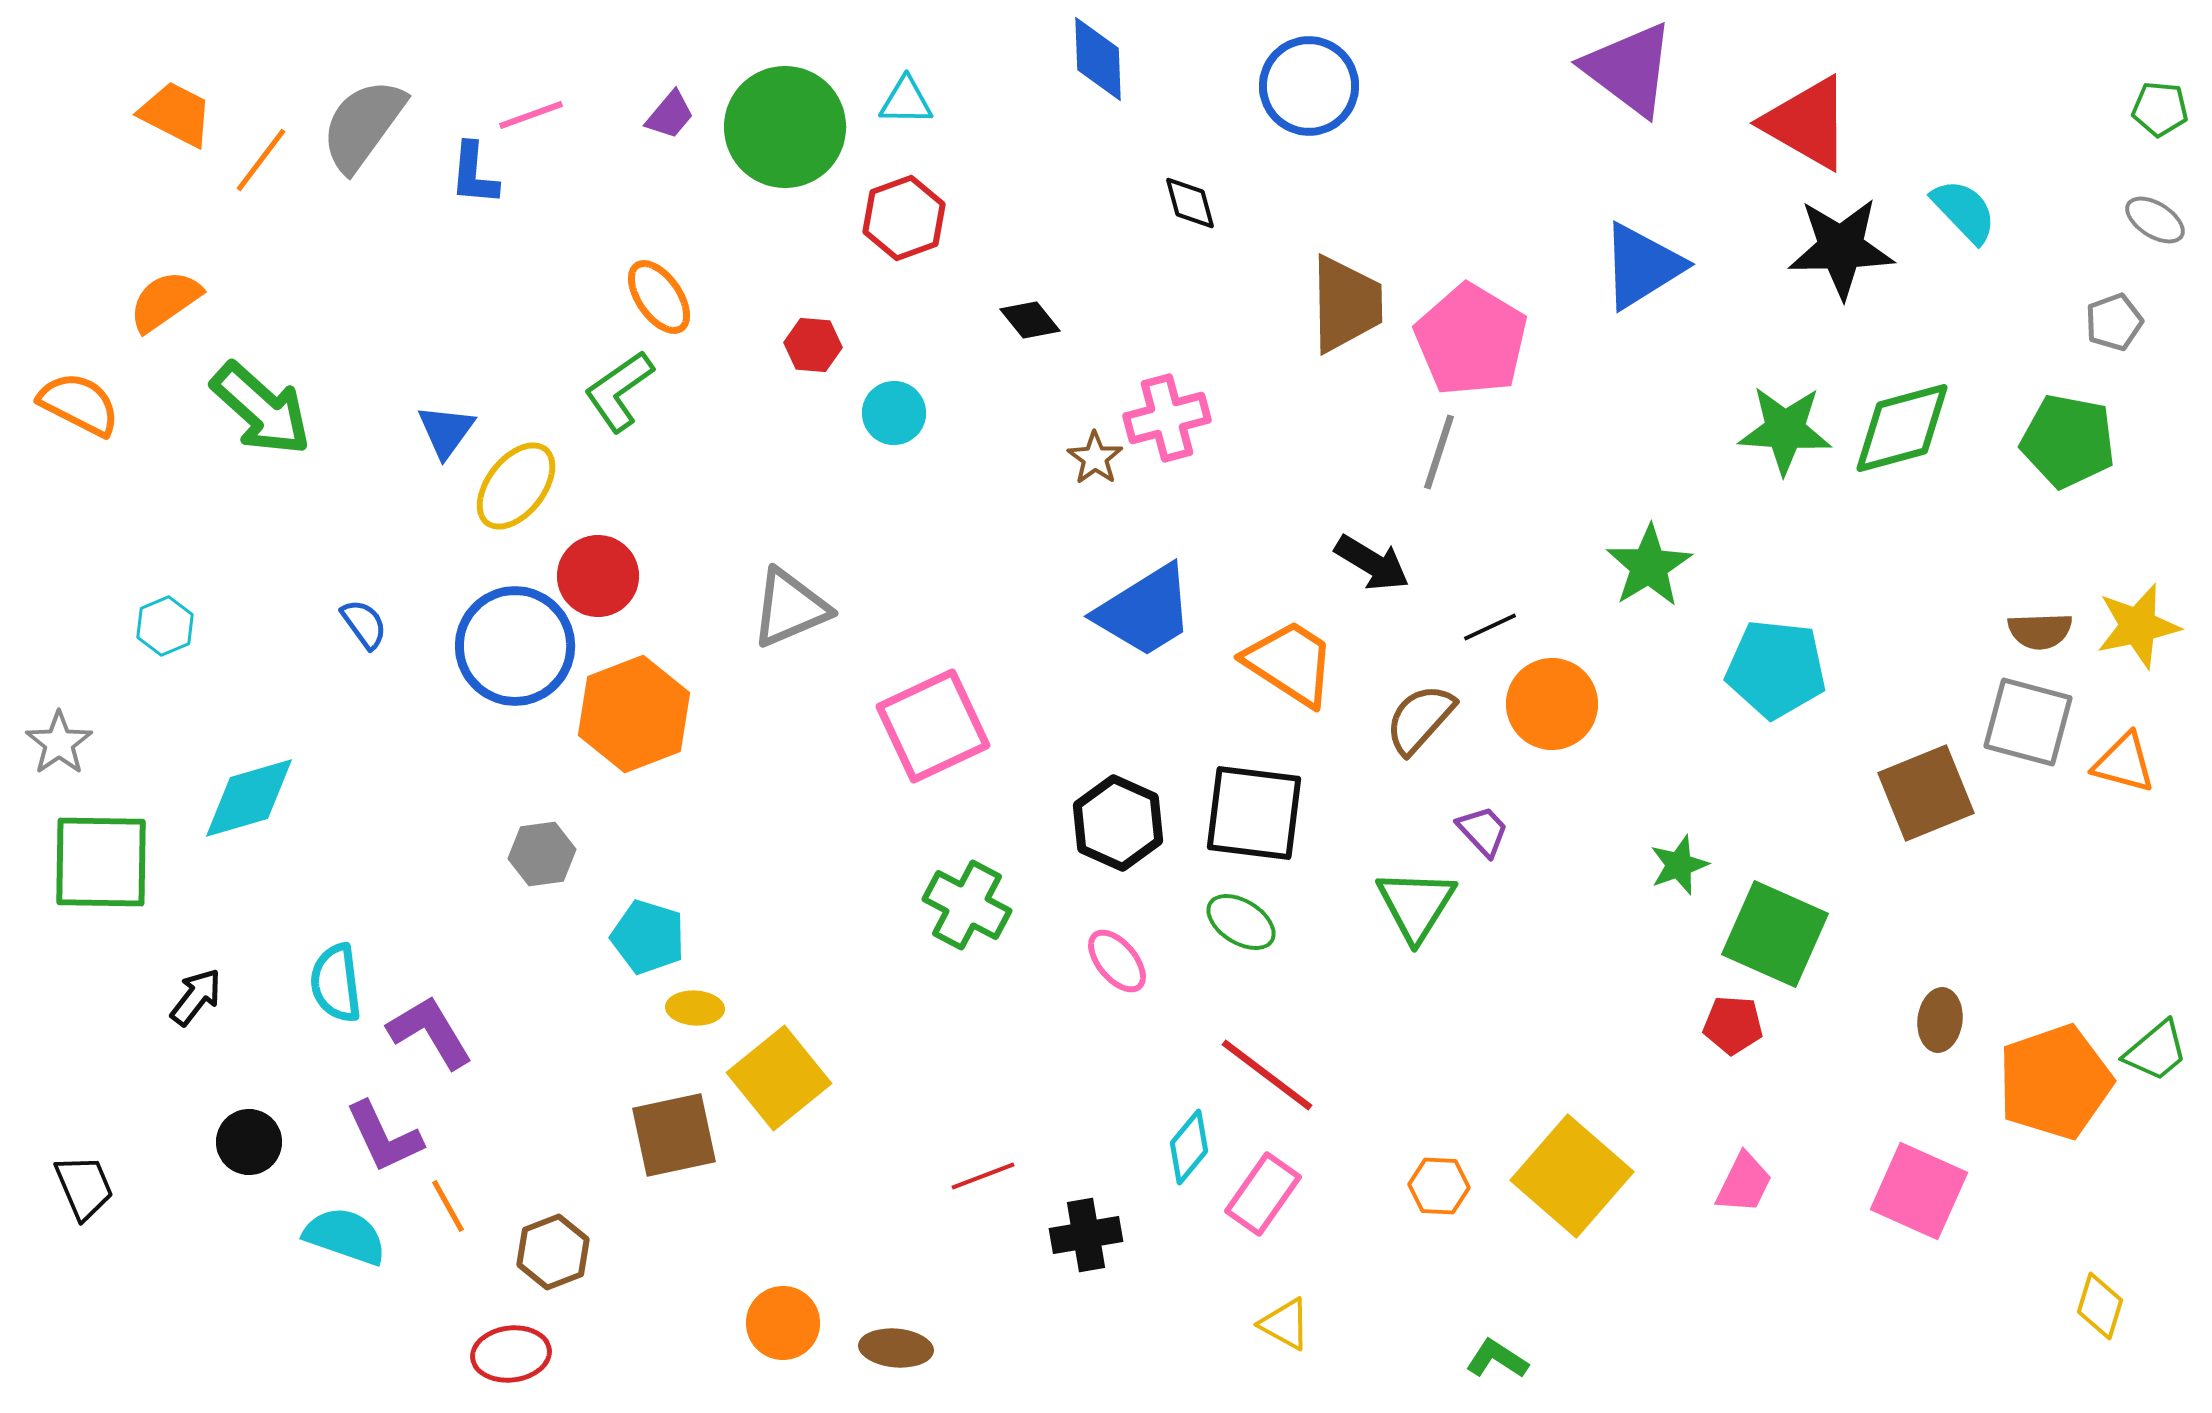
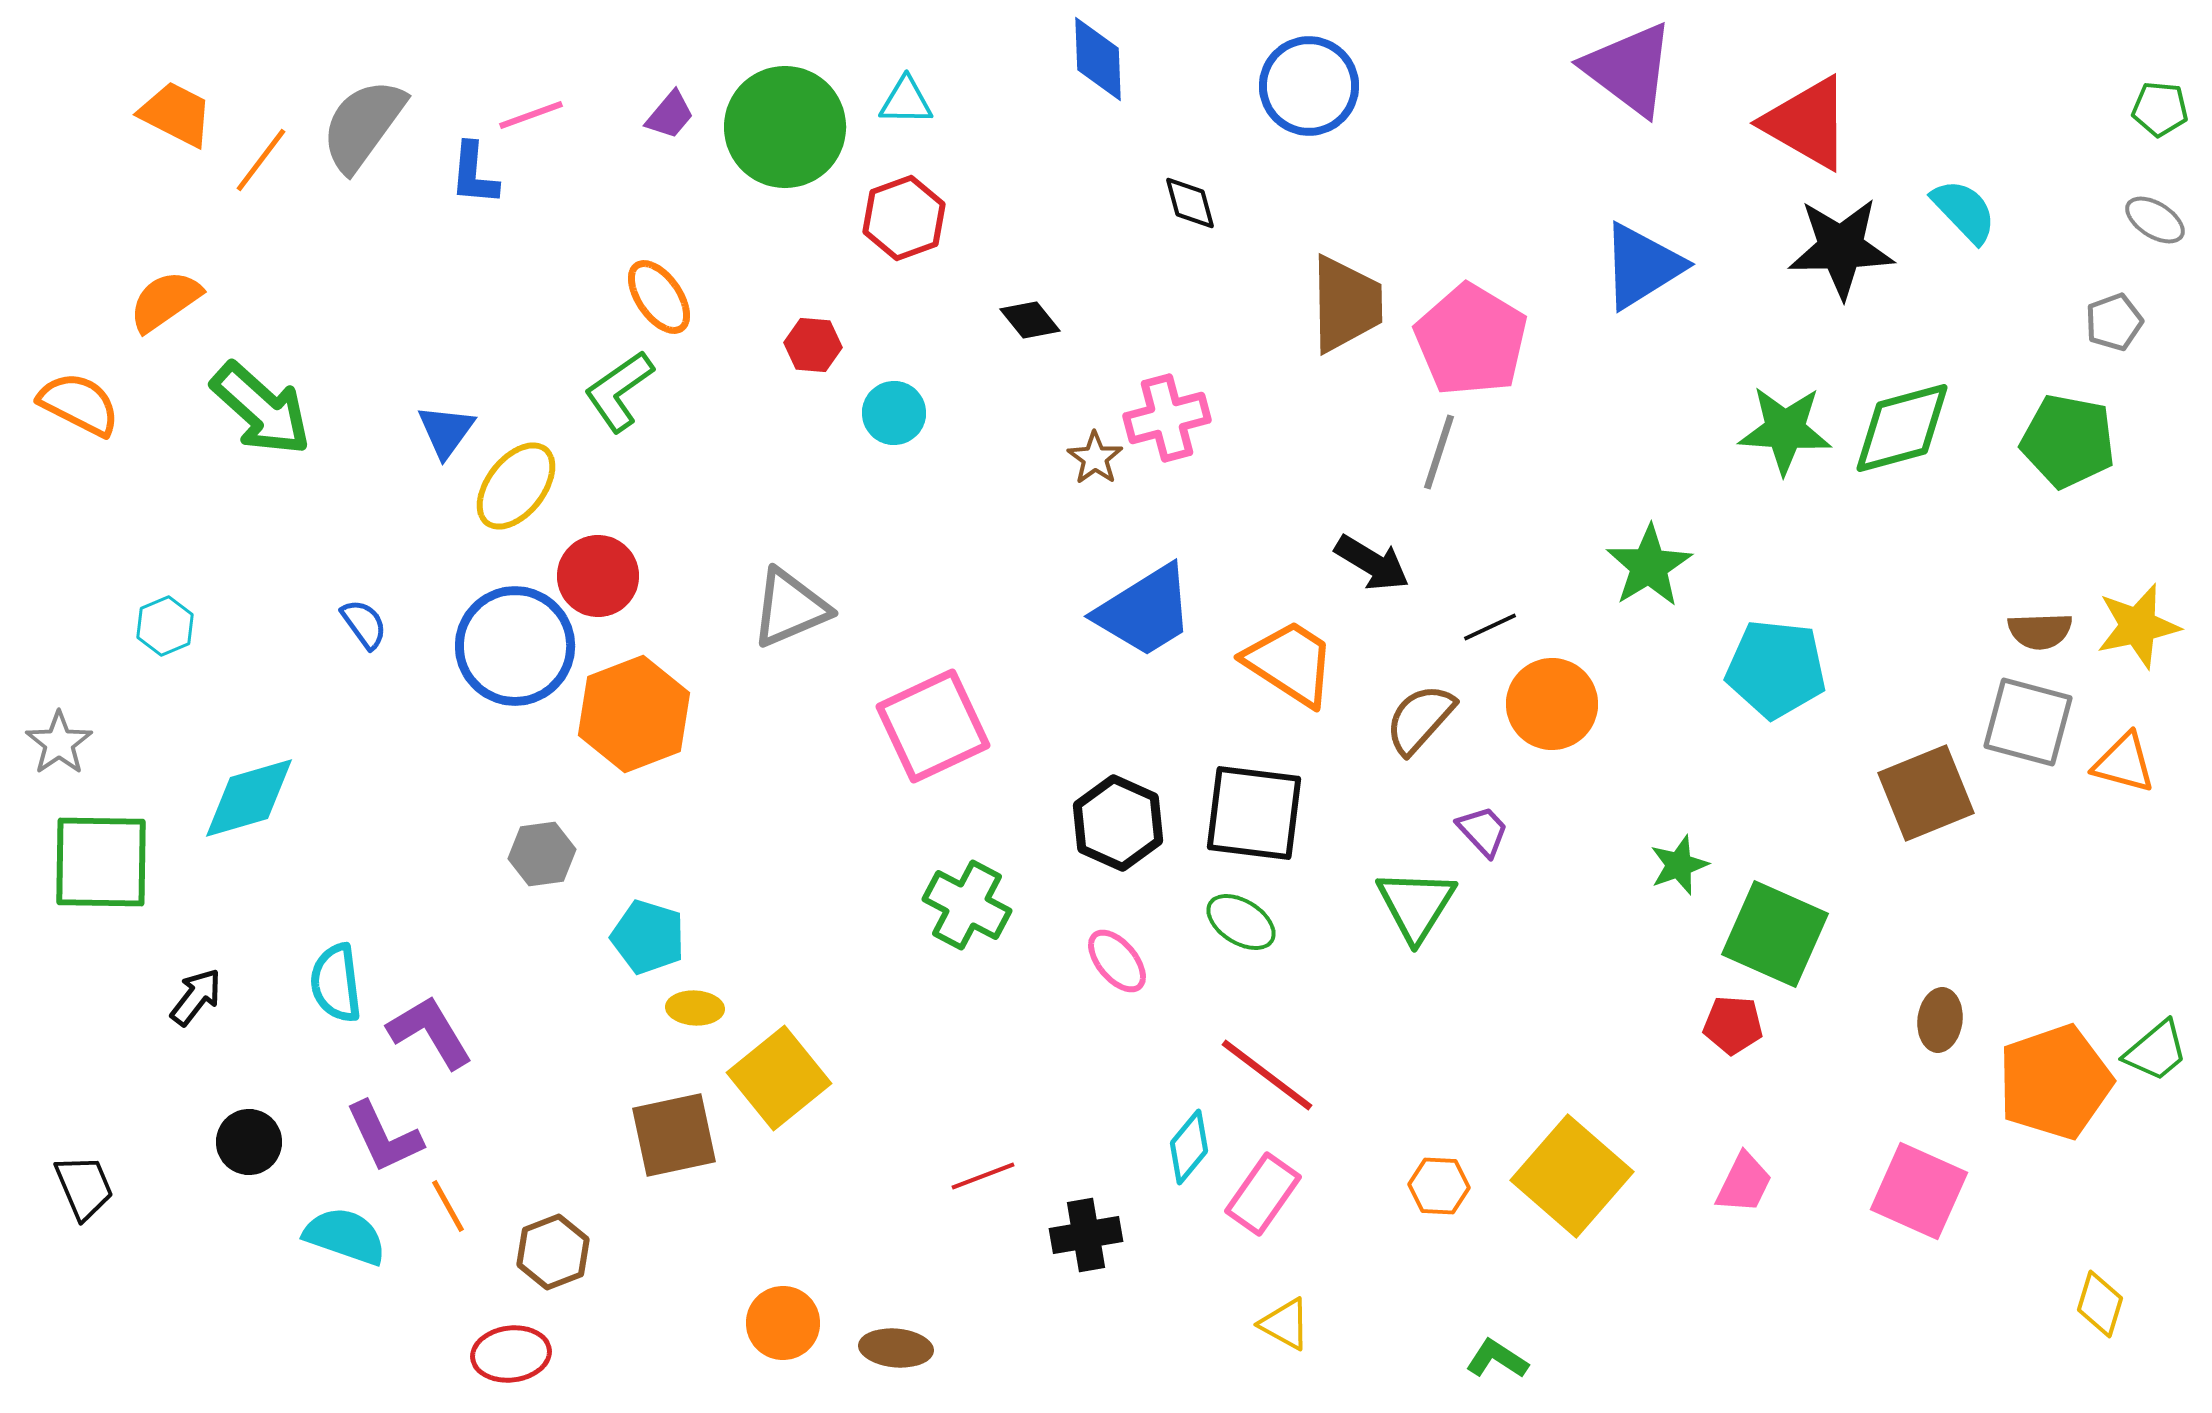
yellow diamond at (2100, 1306): moved 2 px up
